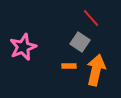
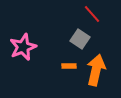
red line: moved 1 px right, 4 px up
gray square: moved 3 px up
